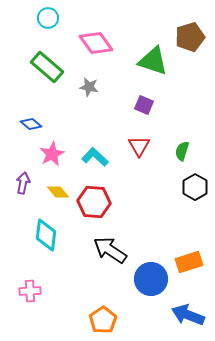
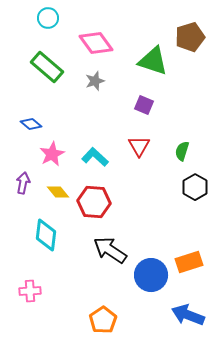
gray star: moved 6 px right, 6 px up; rotated 30 degrees counterclockwise
blue circle: moved 4 px up
